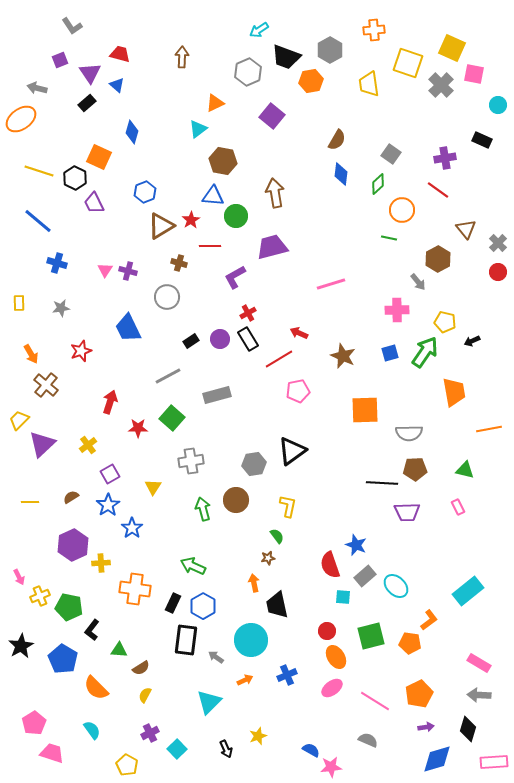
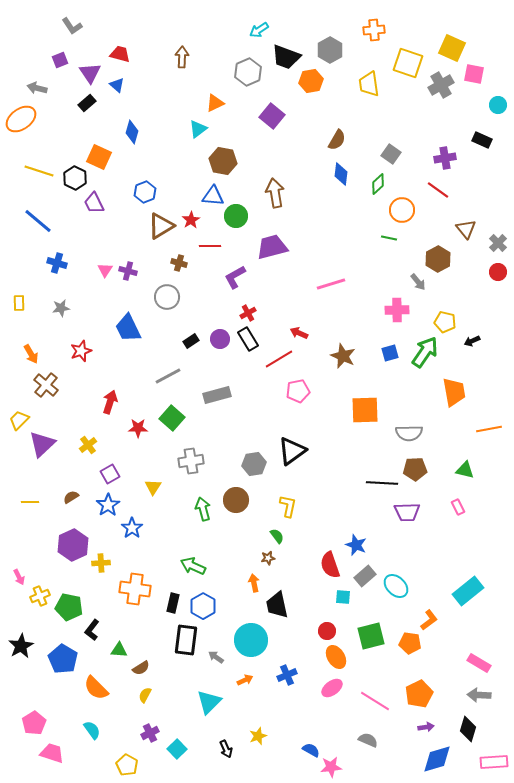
gray cross at (441, 85): rotated 15 degrees clockwise
black rectangle at (173, 603): rotated 12 degrees counterclockwise
